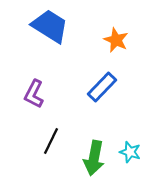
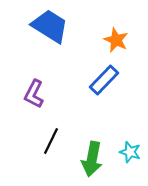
blue rectangle: moved 2 px right, 7 px up
green arrow: moved 2 px left, 1 px down
